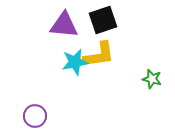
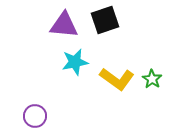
black square: moved 2 px right
yellow L-shape: moved 18 px right, 24 px down; rotated 44 degrees clockwise
green star: rotated 18 degrees clockwise
